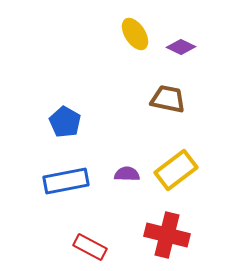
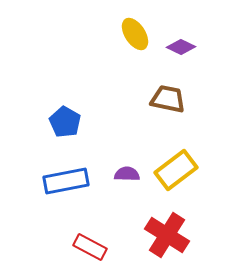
red cross: rotated 18 degrees clockwise
